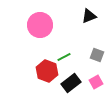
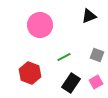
red hexagon: moved 17 px left, 2 px down
black rectangle: rotated 18 degrees counterclockwise
